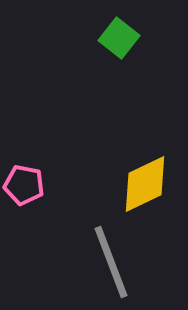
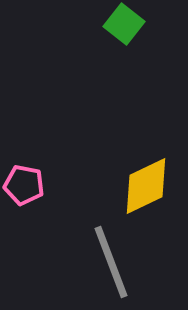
green square: moved 5 px right, 14 px up
yellow diamond: moved 1 px right, 2 px down
